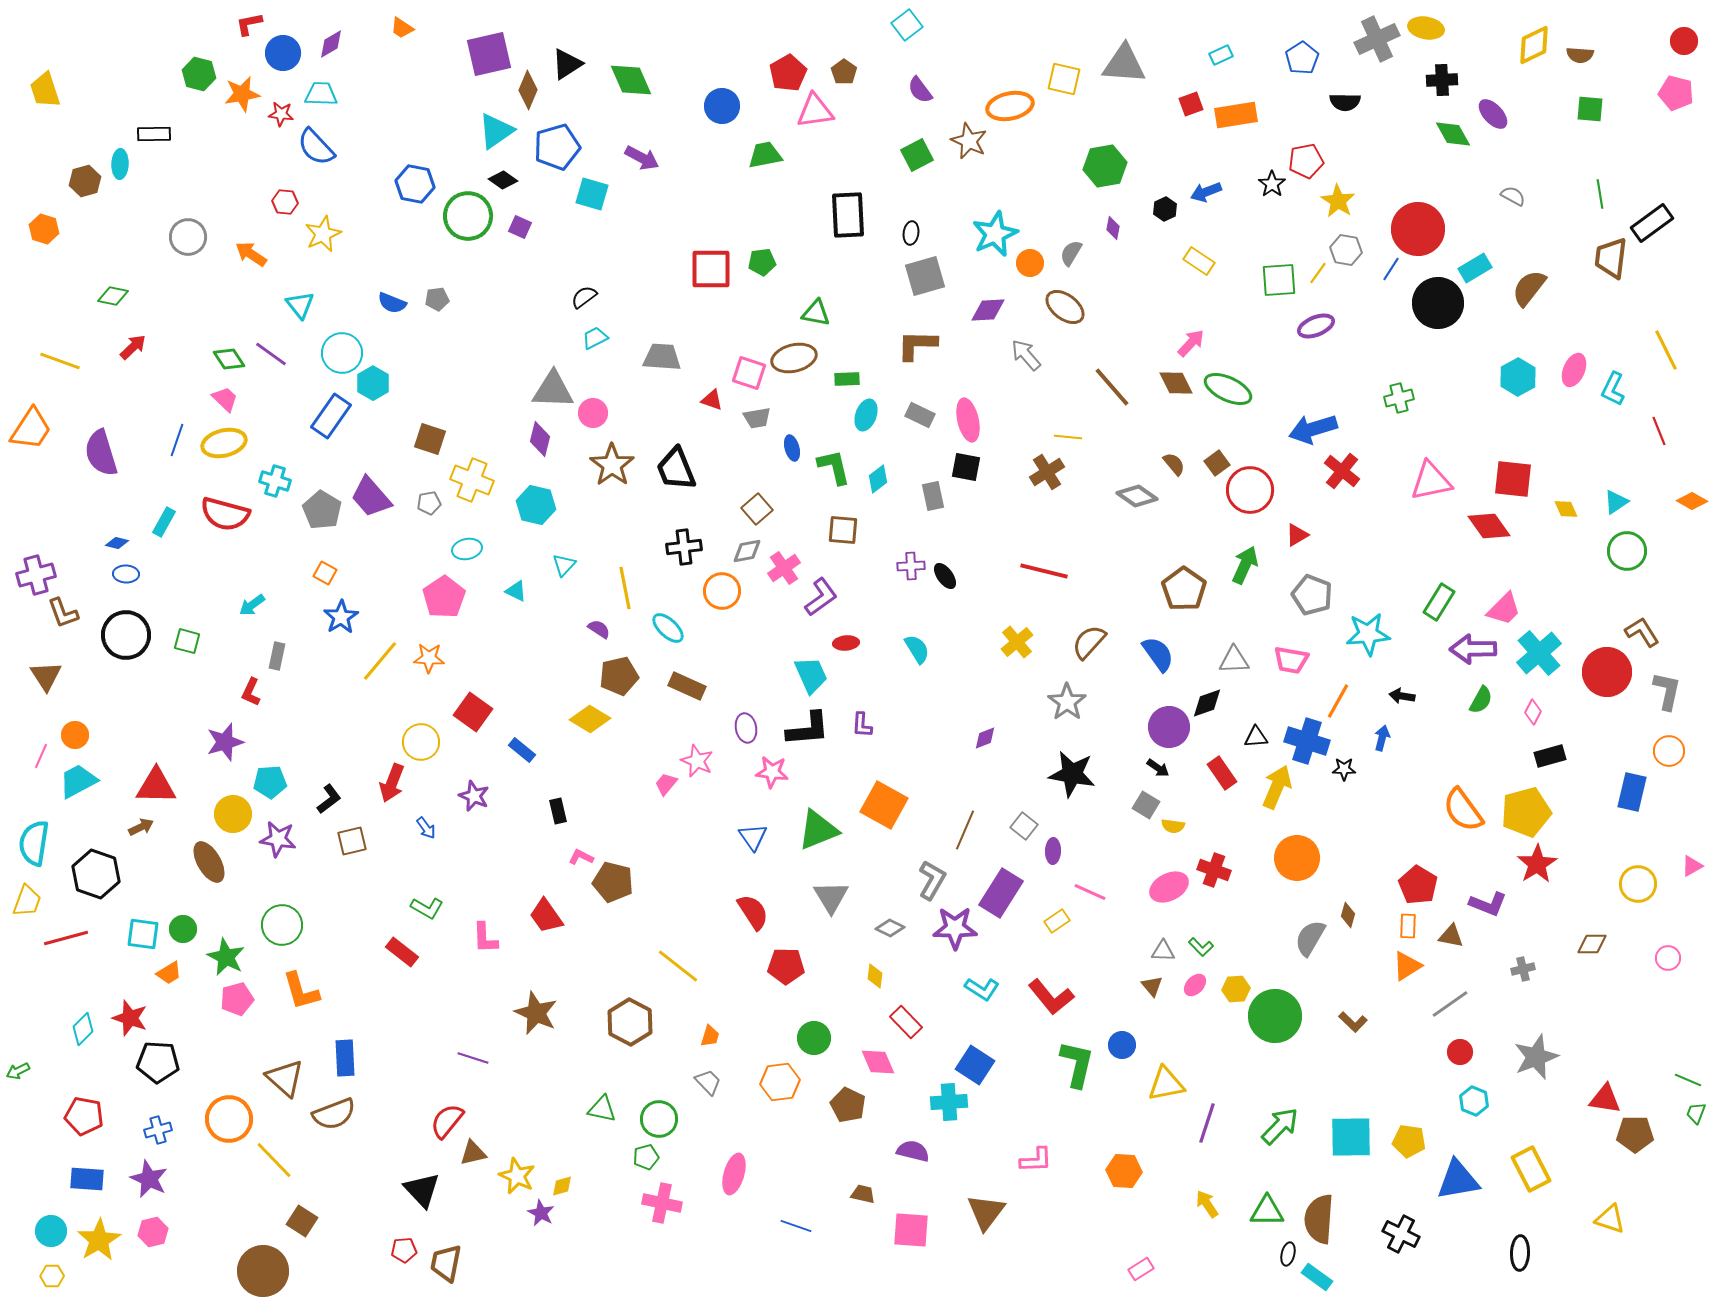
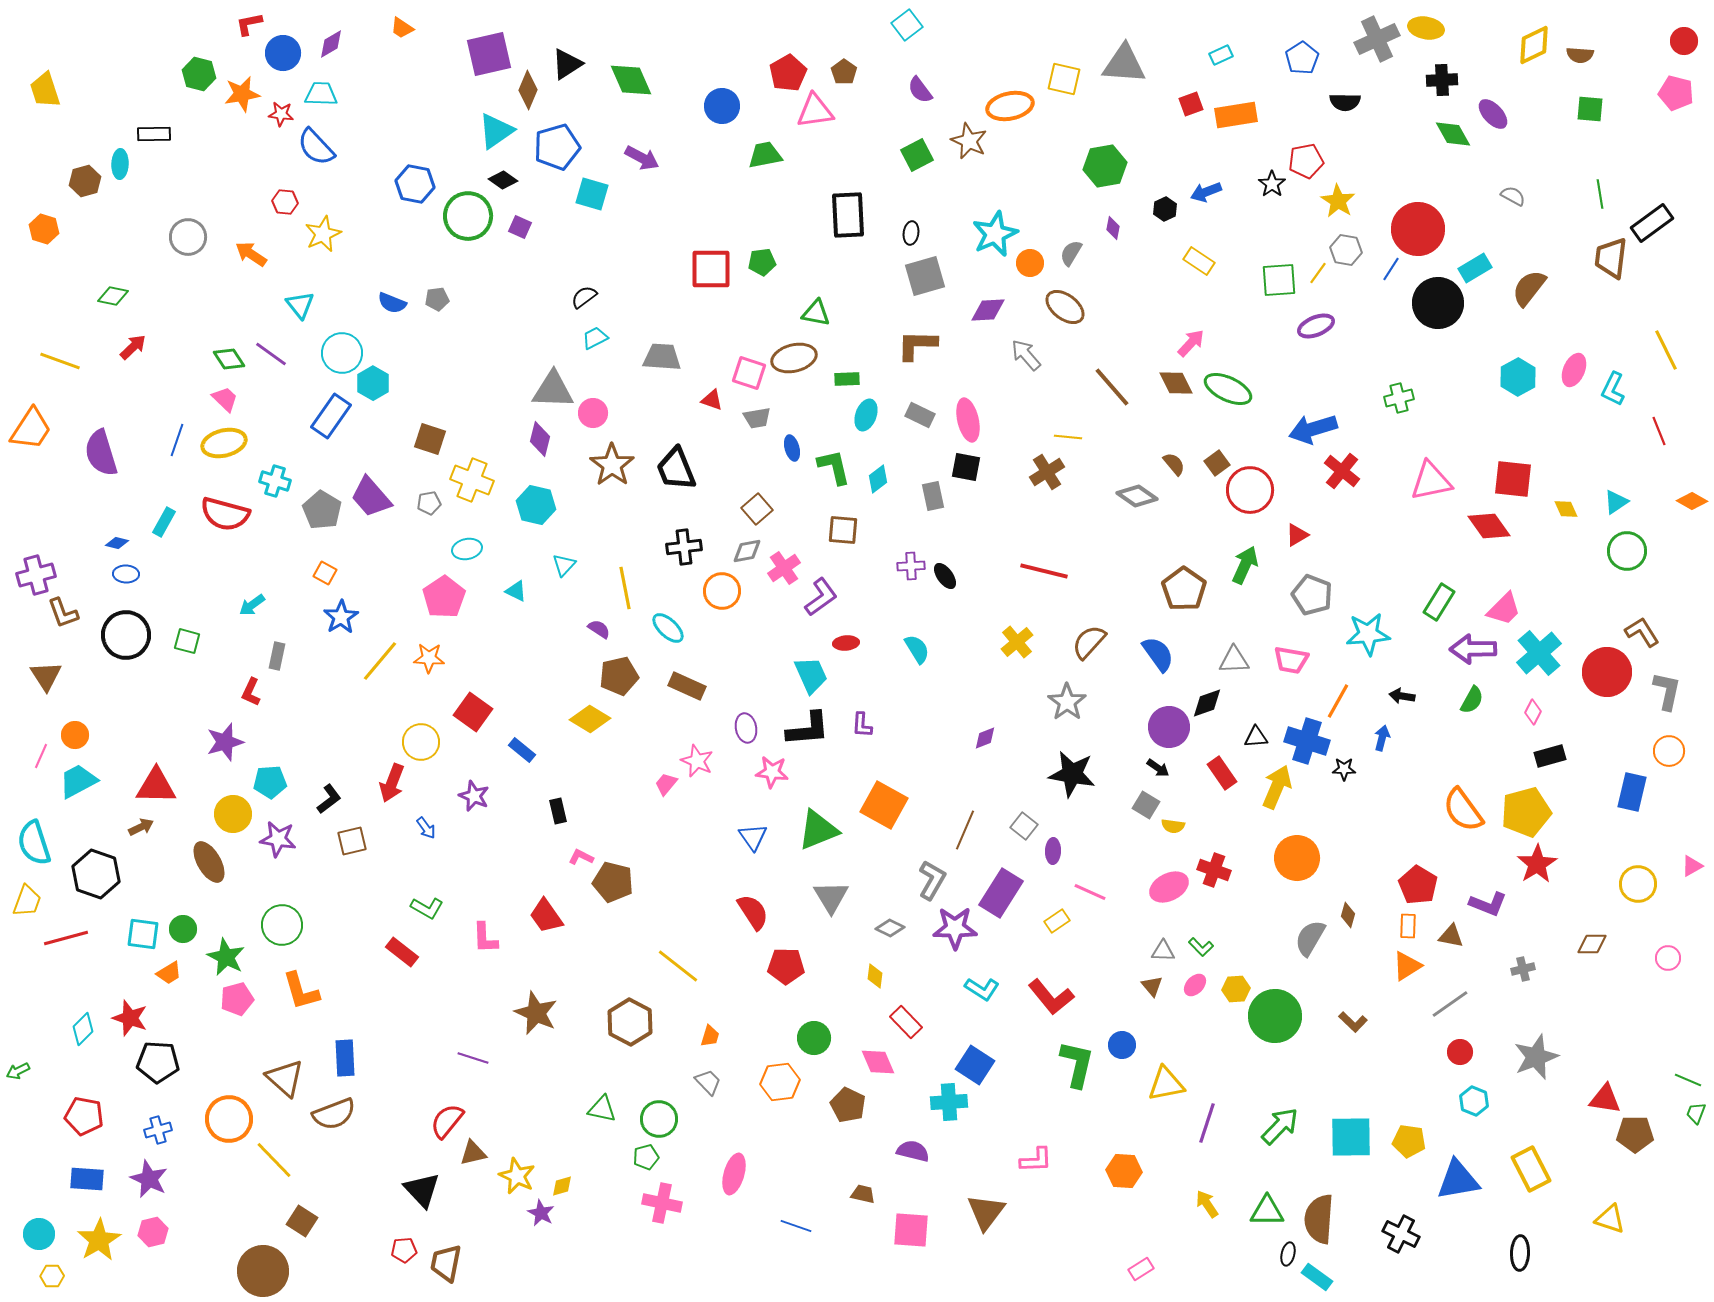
green semicircle at (1481, 700): moved 9 px left
cyan semicircle at (34, 843): rotated 27 degrees counterclockwise
cyan circle at (51, 1231): moved 12 px left, 3 px down
